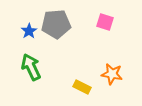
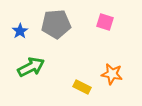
blue star: moved 9 px left
green arrow: rotated 88 degrees clockwise
